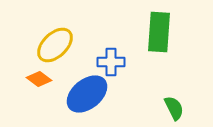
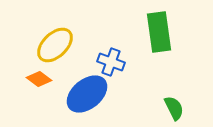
green rectangle: rotated 12 degrees counterclockwise
blue cross: rotated 20 degrees clockwise
